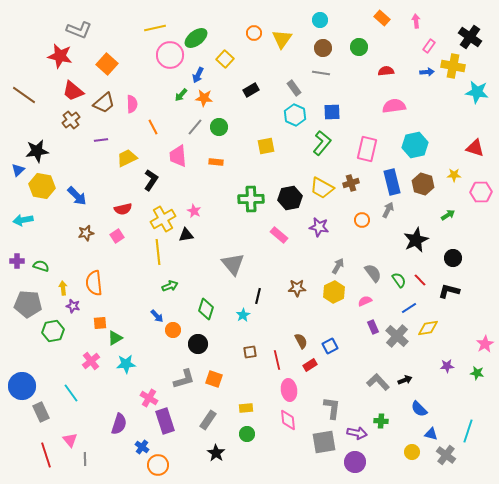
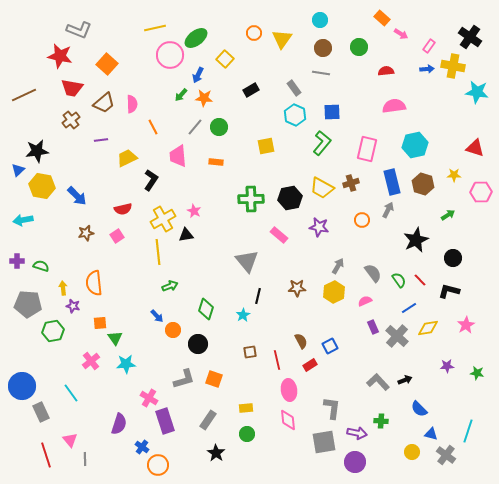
pink arrow at (416, 21): moved 15 px left, 13 px down; rotated 128 degrees clockwise
blue arrow at (427, 72): moved 3 px up
red trapezoid at (73, 91): moved 1 px left, 3 px up; rotated 30 degrees counterclockwise
brown line at (24, 95): rotated 60 degrees counterclockwise
gray triangle at (233, 264): moved 14 px right, 3 px up
green triangle at (115, 338): rotated 35 degrees counterclockwise
pink star at (485, 344): moved 19 px left, 19 px up
